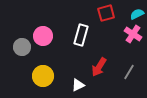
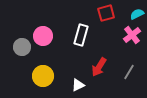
pink cross: moved 1 px left, 1 px down; rotated 18 degrees clockwise
